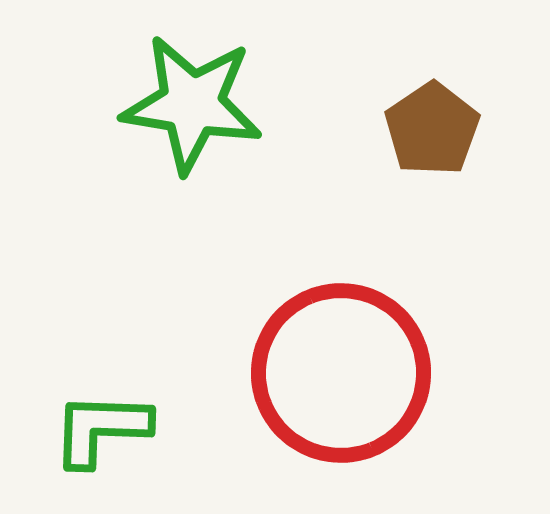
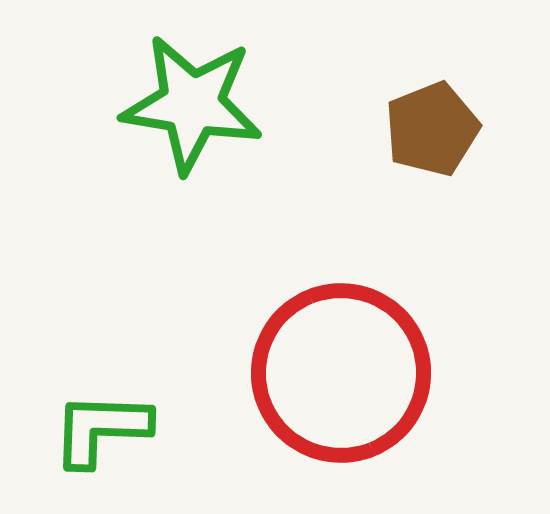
brown pentagon: rotated 12 degrees clockwise
